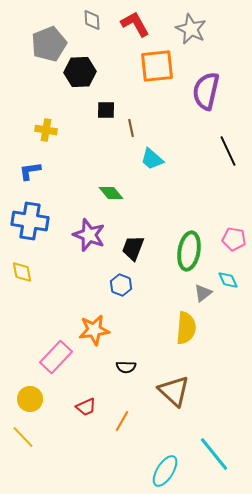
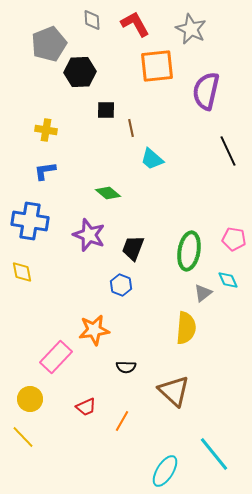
blue L-shape: moved 15 px right
green diamond: moved 3 px left; rotated 10 degrees counterclockwise
